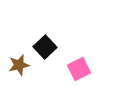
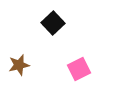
black square: moved 8 px right, 24 px up
